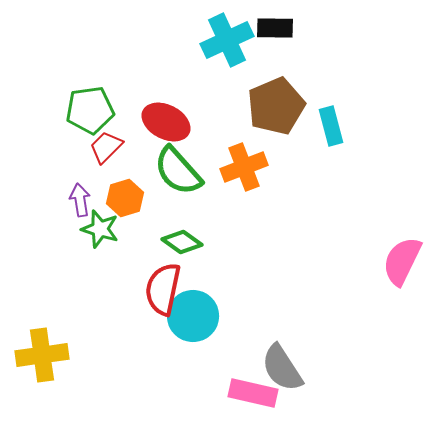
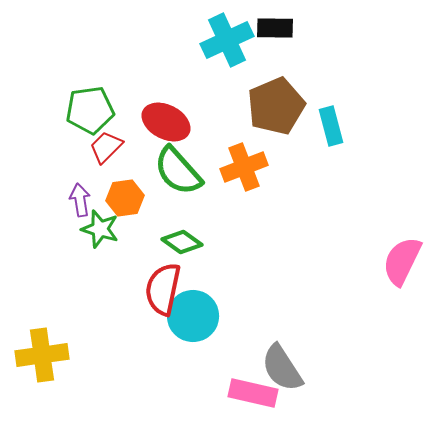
orange hexagon: rotated 9 degrees clockwise
